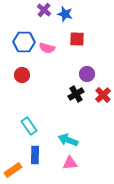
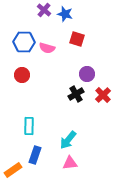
red square: rotated 14 degrees clockwise
cyan rectangle: rotated 36 degrees clockwise
cyan arrow: rotated 72 degrees counterclockwise
blue rectangle: rotated 18 degrees clockwise
